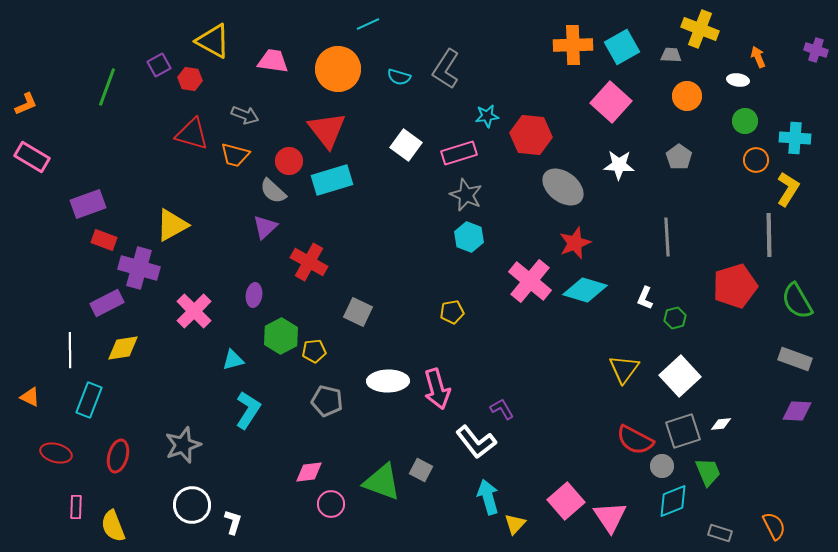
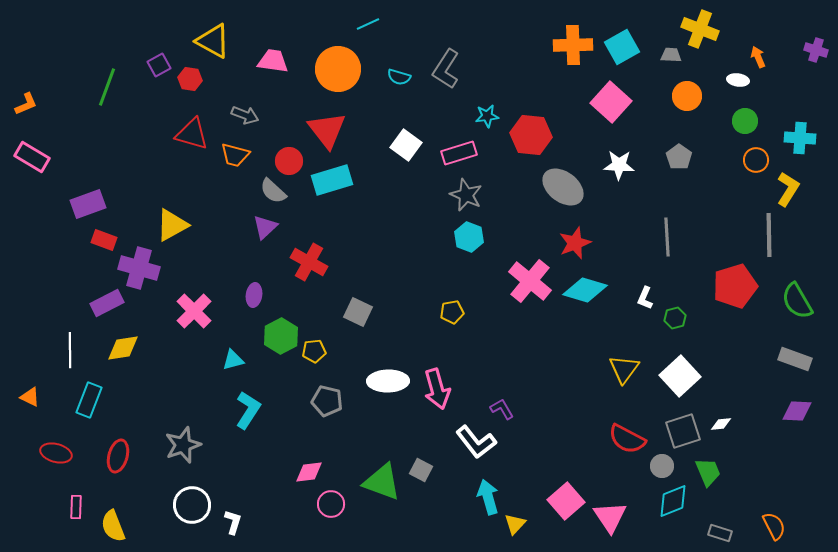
cyan cross at (795, 138): moved 5 px right
red semicircle at (635, 440): moved 8 px left, 1 px up
